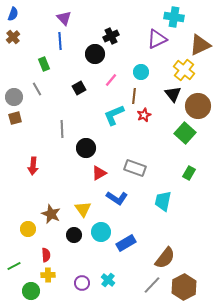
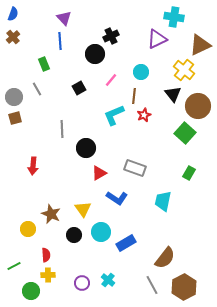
gray line at (152, 285): rotated 72 degrees counterclockwise
